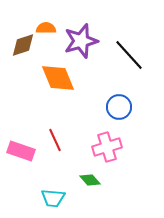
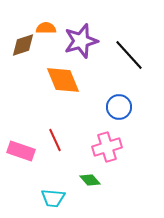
orange diamond: moved 5 px right, 2 px down
